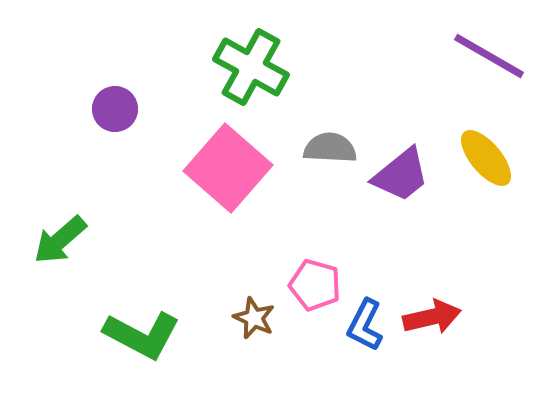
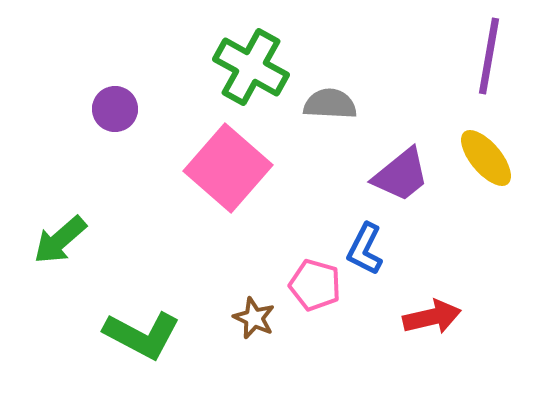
purple line: rotated 70 degrees clockwise
gray semicircle: moved 44 px up
blue L-shape: moved 76 px up
